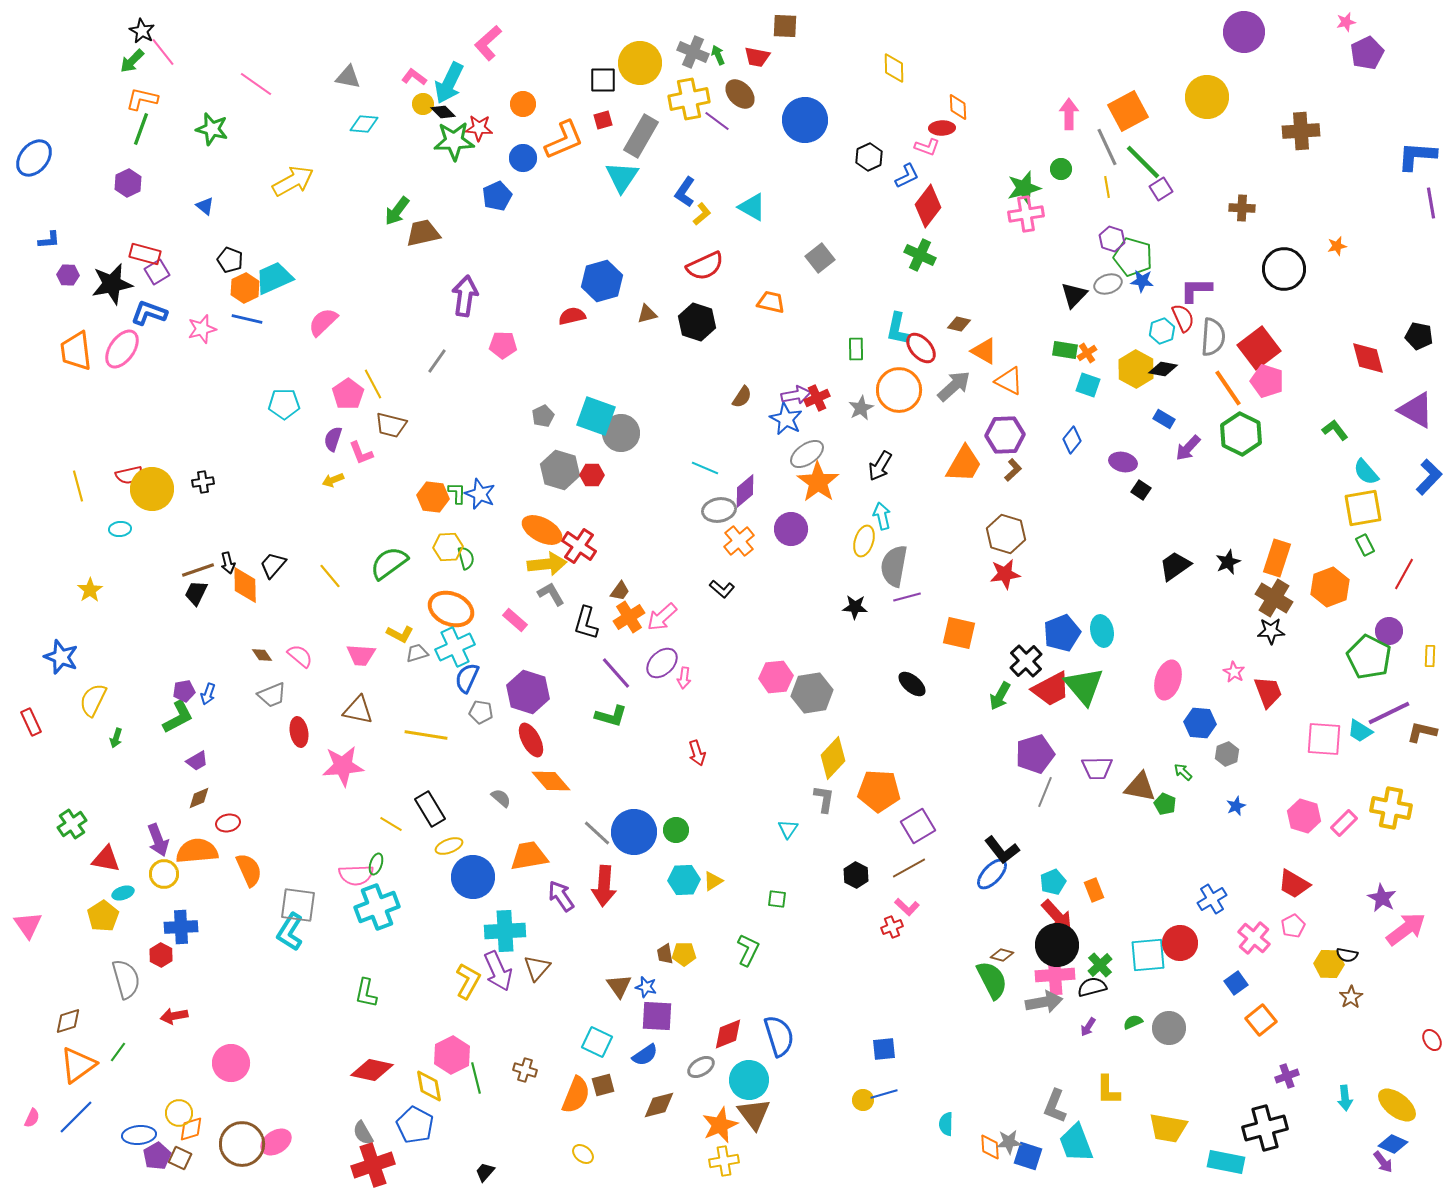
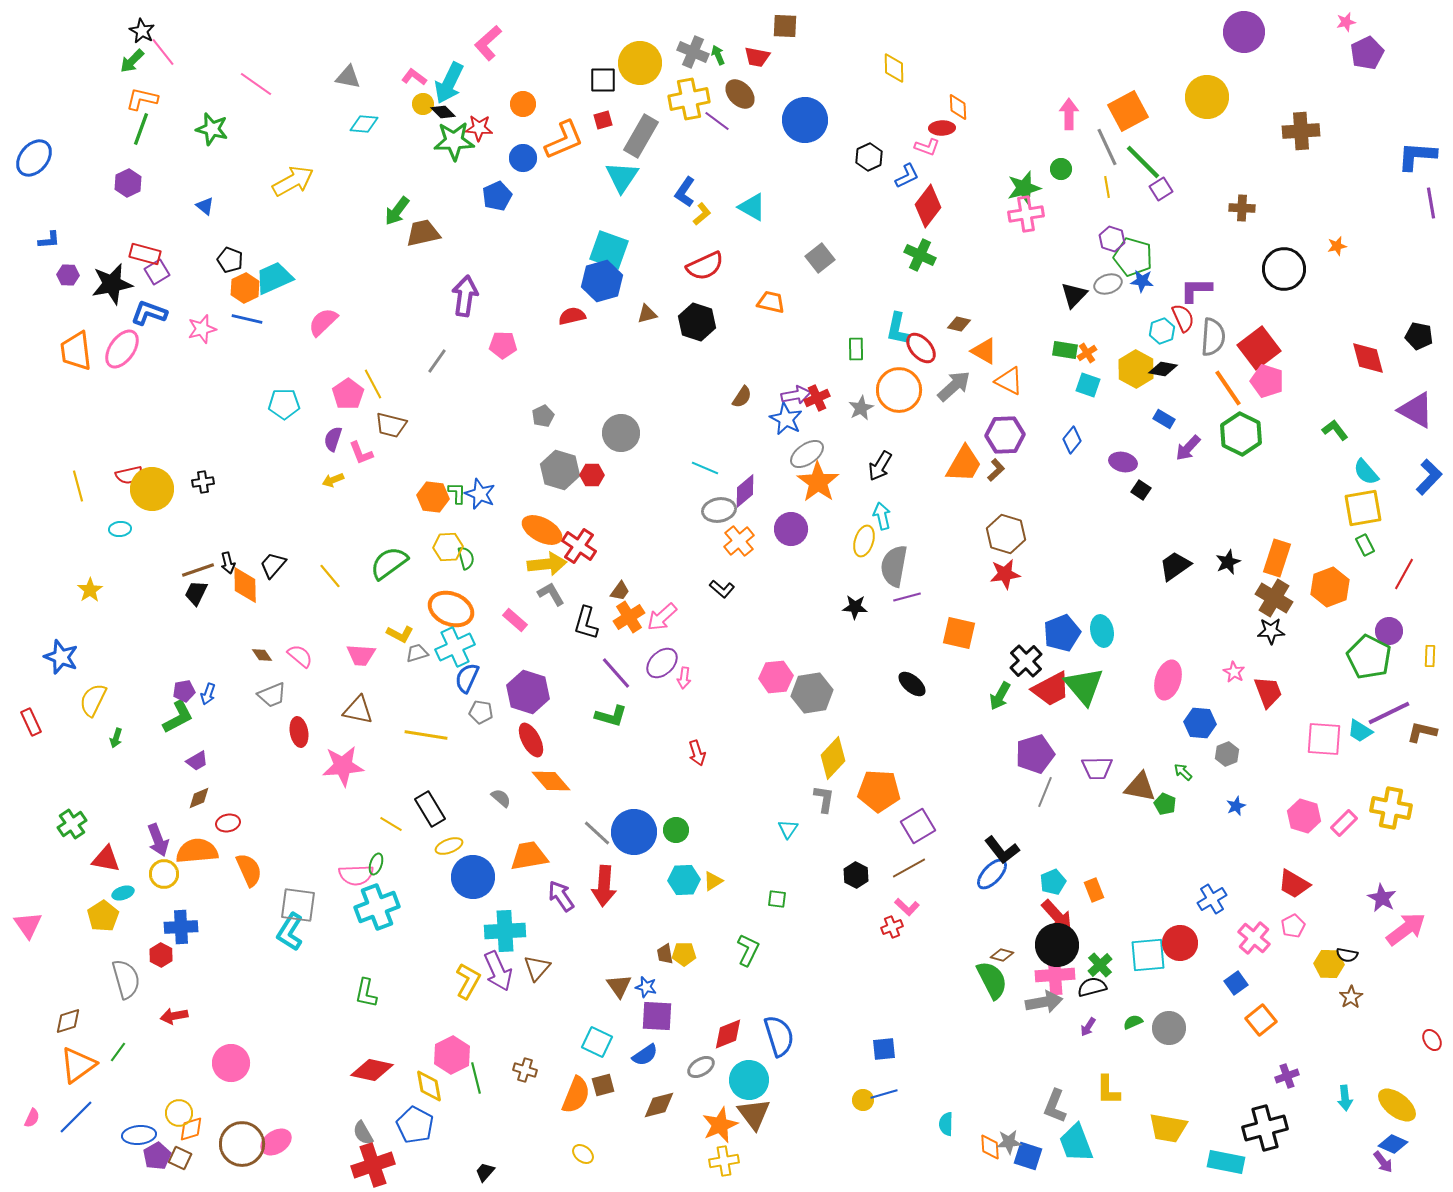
cyan square at (596, 416): moved 13 px right, 166 px up
brown L-shape at (1013, 470): moved 17 px left
